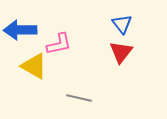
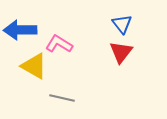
pink L-shape: rotated 136 degrees counterclockwise
gray line: moved 17 px left
